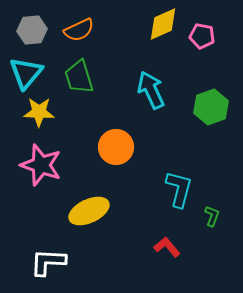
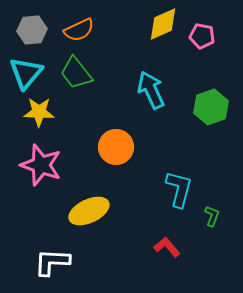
green trapezoid: moved 3 px left, 4 px up; rotated 21 degrees counterclockwise
white L-shape: moved 4 px right
